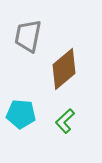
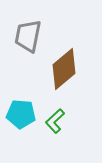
green L-shape: moved 10 px left
